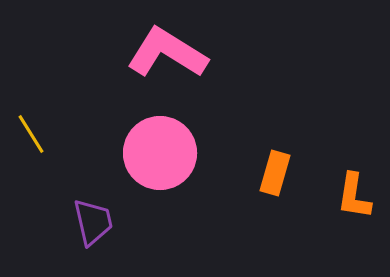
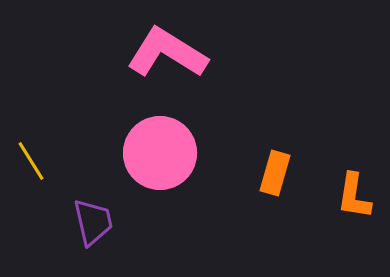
yellow line: moved 27 px down
